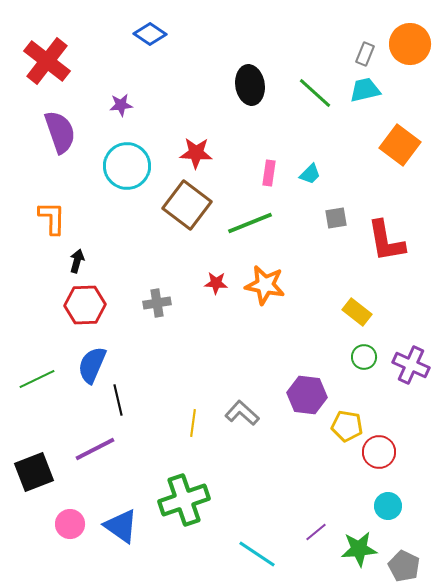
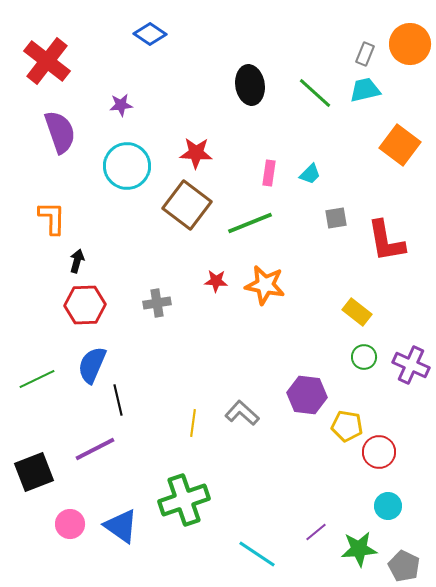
red star at (216, 283): moved 2 px up
